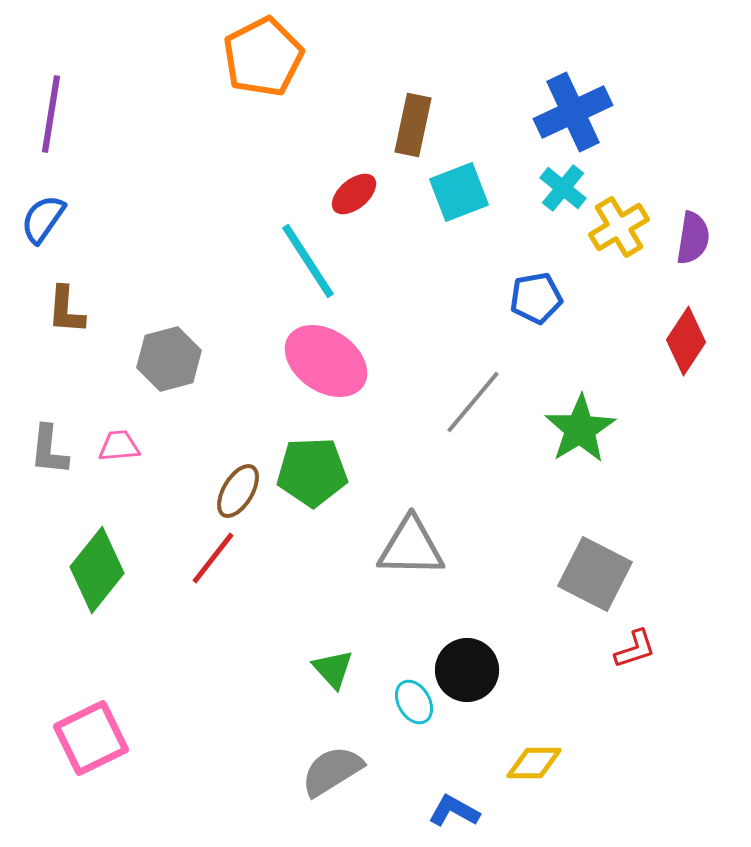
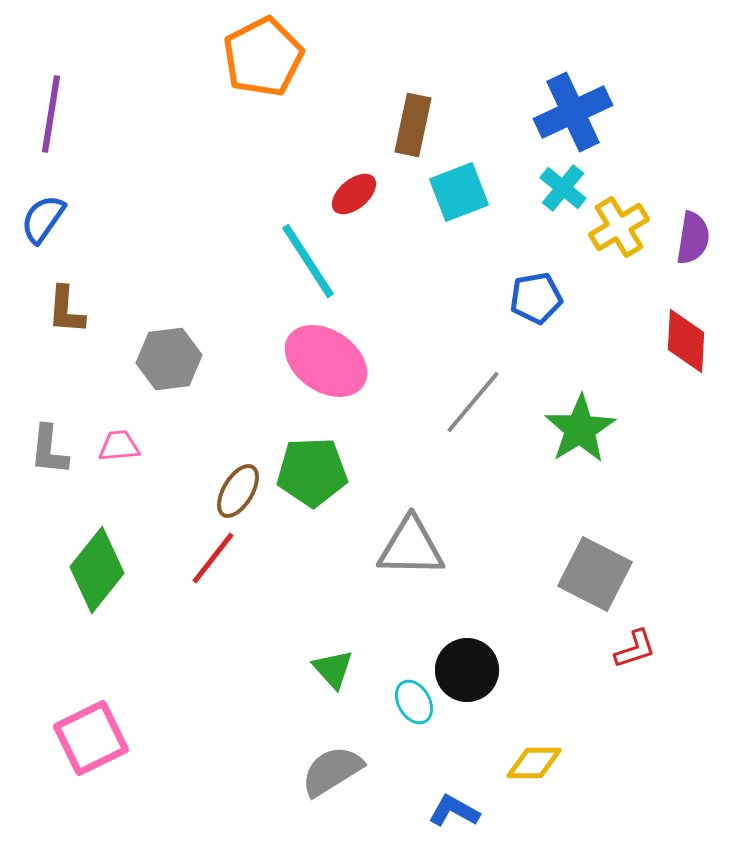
red diamond: rotated 30 degrees counterclockwise
gray hexagon: rotated 8 degrees clockwise
